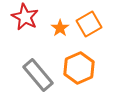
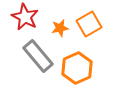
orange star: rotated 24 degrees clockwise
orange hexagon: moved 2 px left
gray rectangle: moved 19 px up
